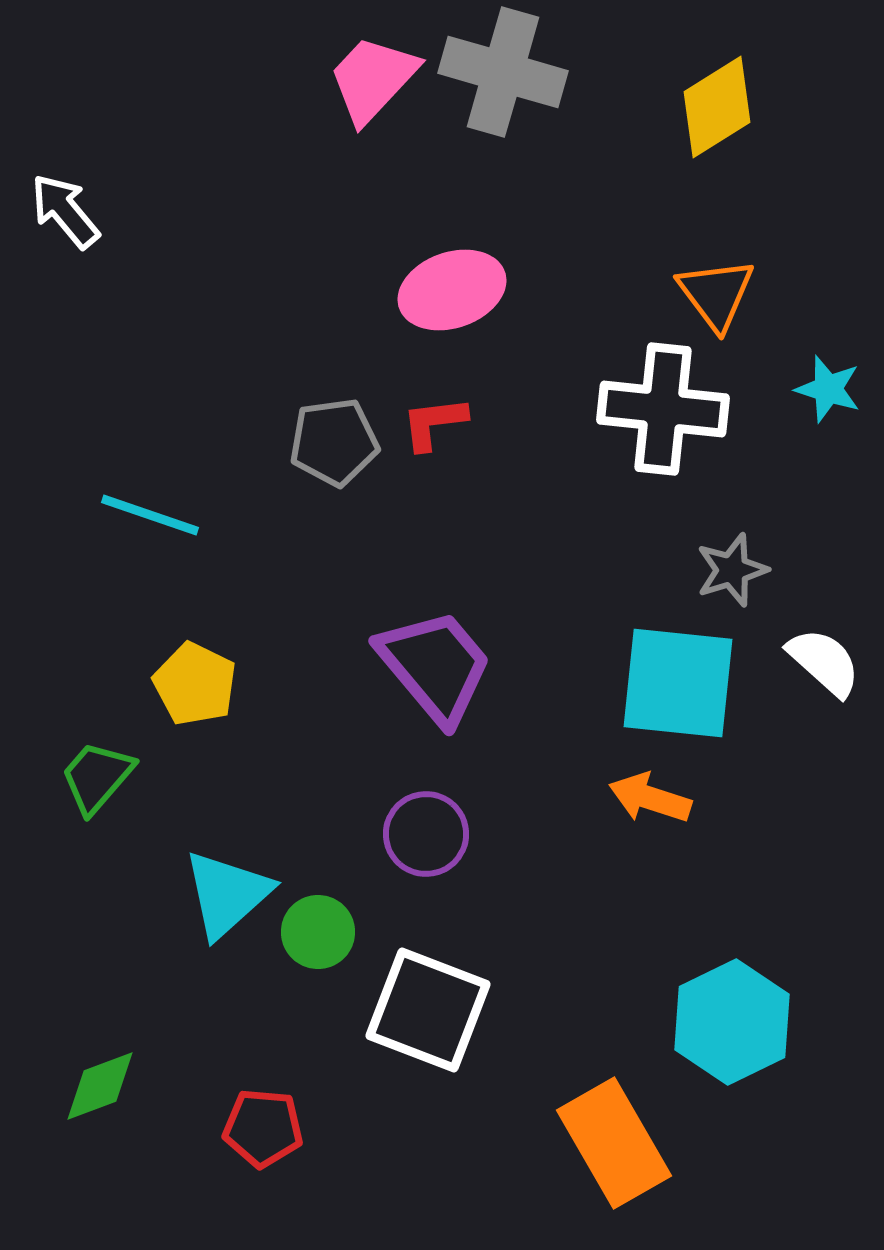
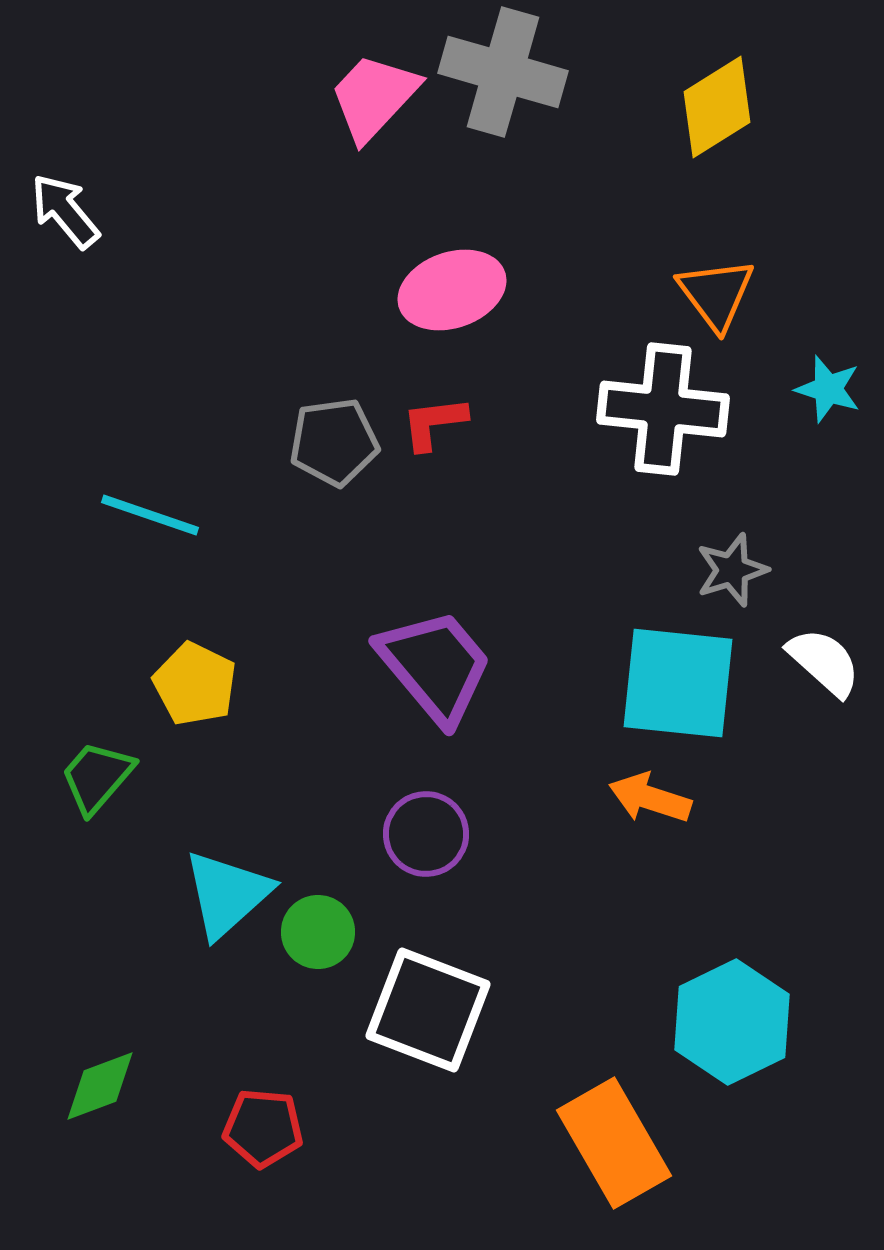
pink trapezoid: moved 1 px right, 18 px down
